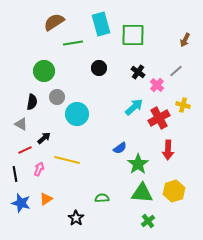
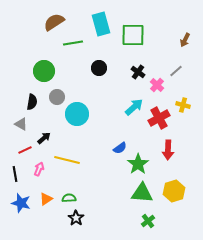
green semicircle: moved 33 px left
